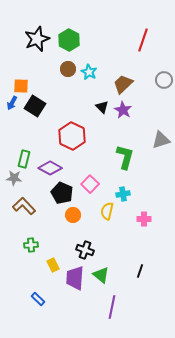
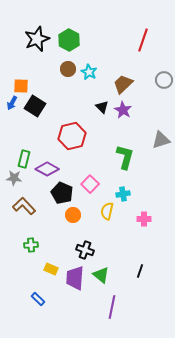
red hexagon: rotated 20 degrees clockwise
purple diamond: moved 3 px left, 1 px down
yellow rectangle: moved 2 px left, 4 px down; rotated 40 degrees counterclockwise
